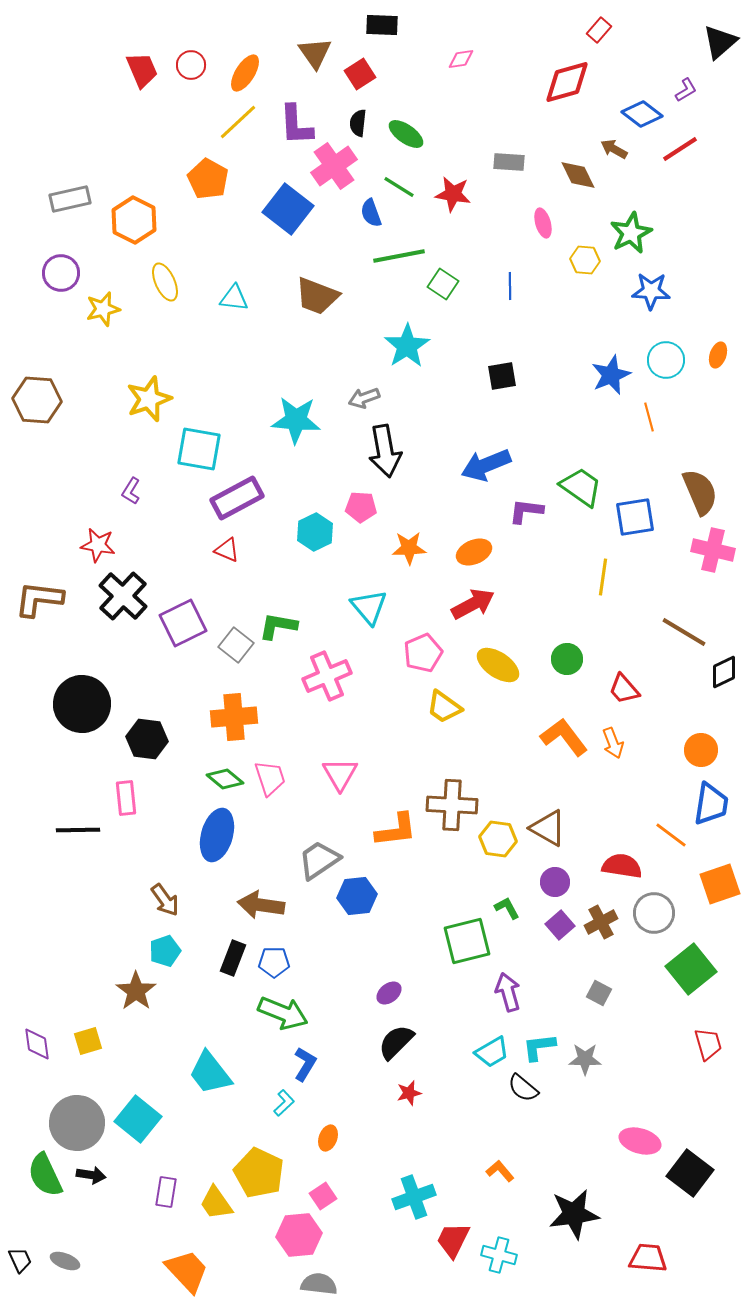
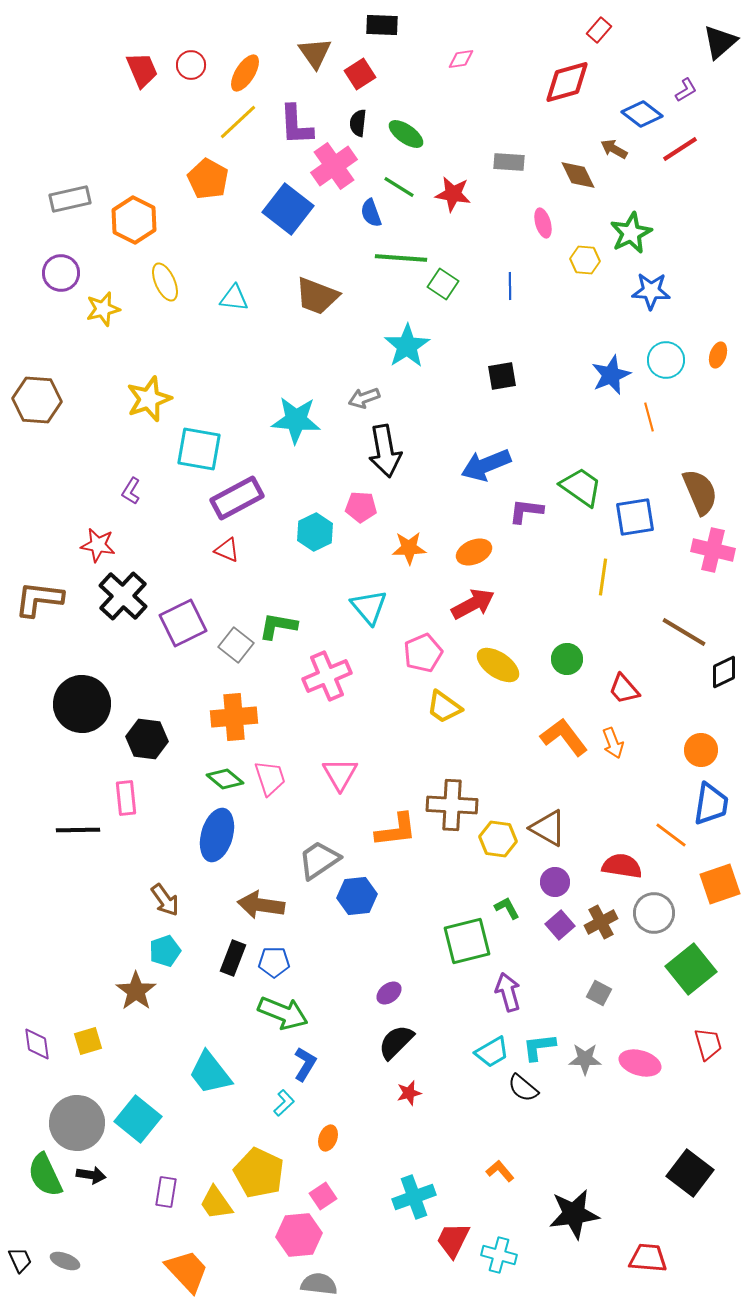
green line at (399, 256): moved 2 px right, 2 px down; rotated 15 degrees clockwise
pink ellipse at (640, 1141): moved 78 px up
